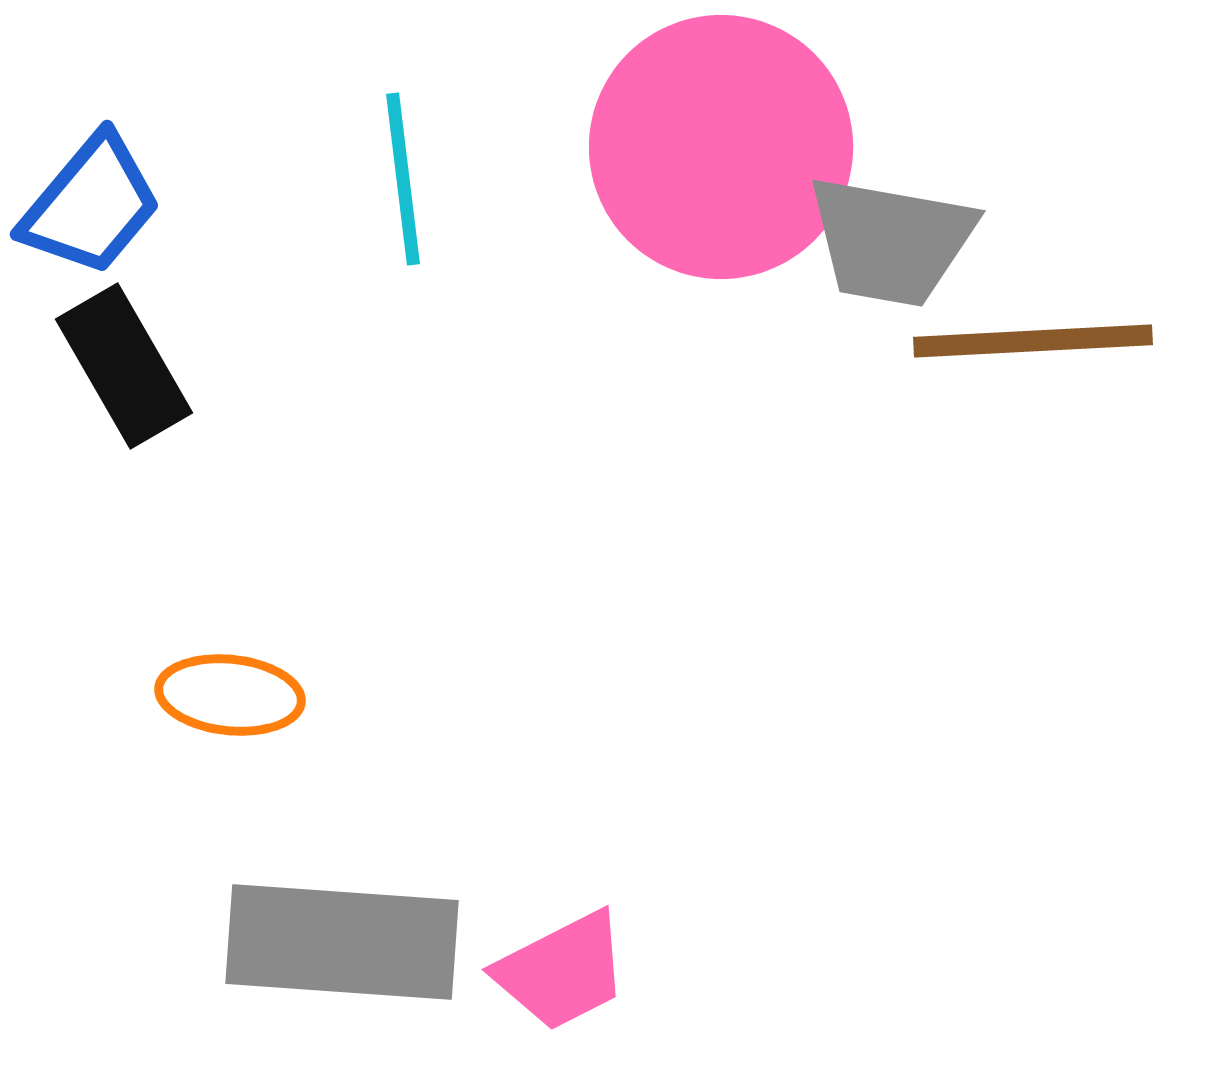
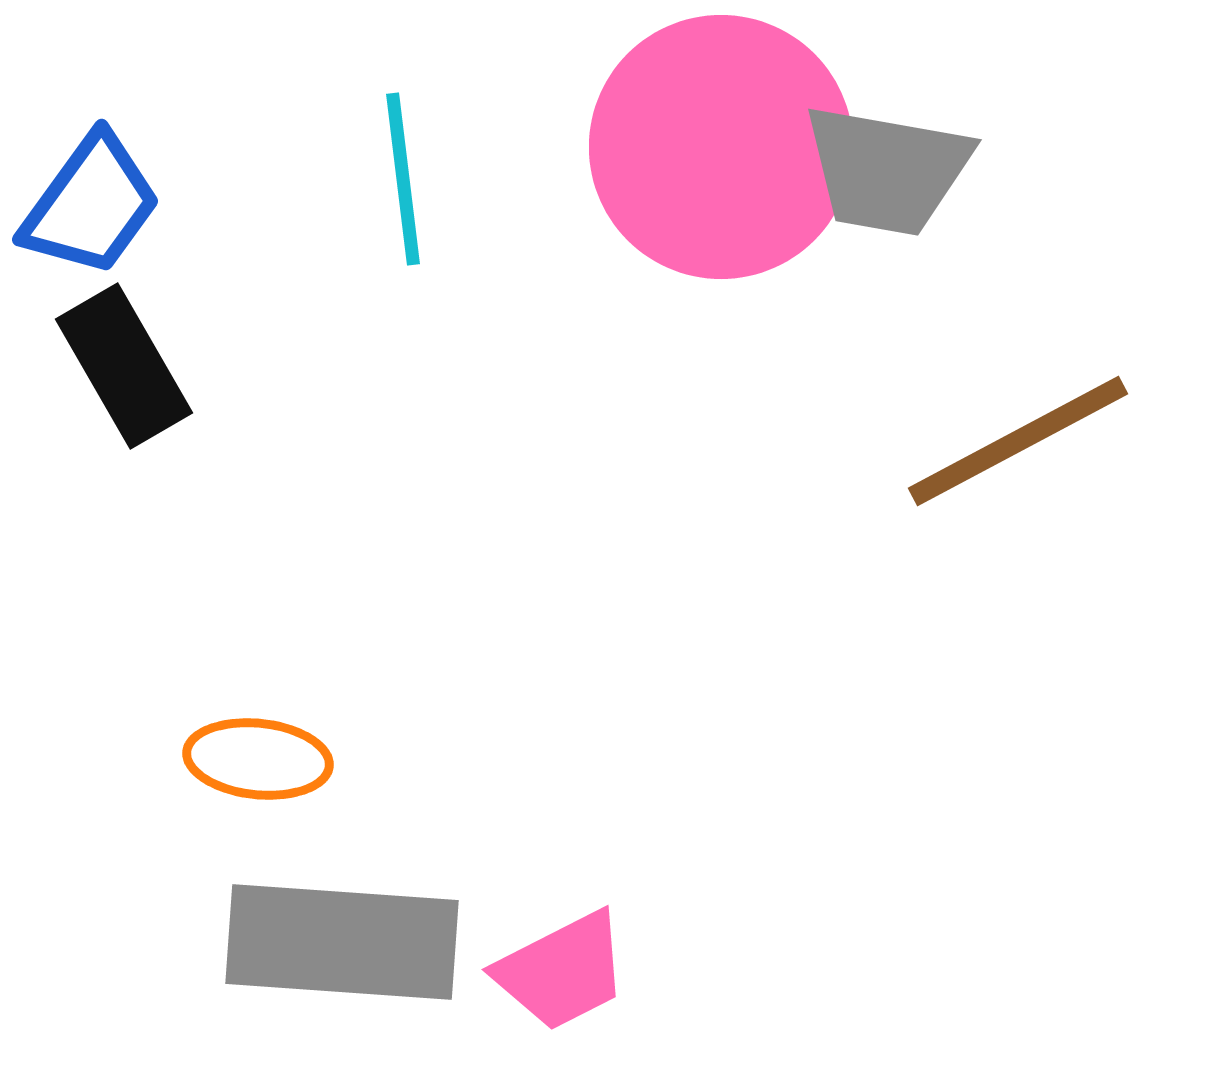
blue trapezoid: rotated 4 degrees counterclockwise
gray trapezoid: moved 4 px left, 71 px up
brown line: moved 15 px left, 100 px down; rotated 25 degrees counterclockwise
orange ellipse: moved 28 px right, 64 px down
